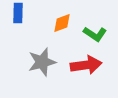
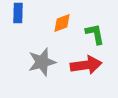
green L-shape: rotated 135 degrees counterclockwise
